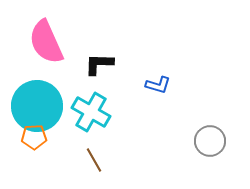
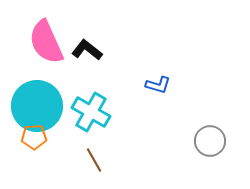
black L-shape: moved 12 px left, 14 px up; rotated 36 degrees clockwise
